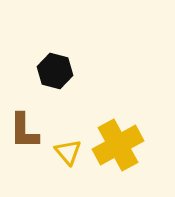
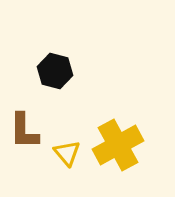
yellow triangle: moved 1 px left, 1 px down
